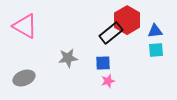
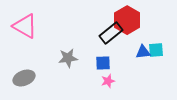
blue triangle: moved 12 px left, 21 px down
